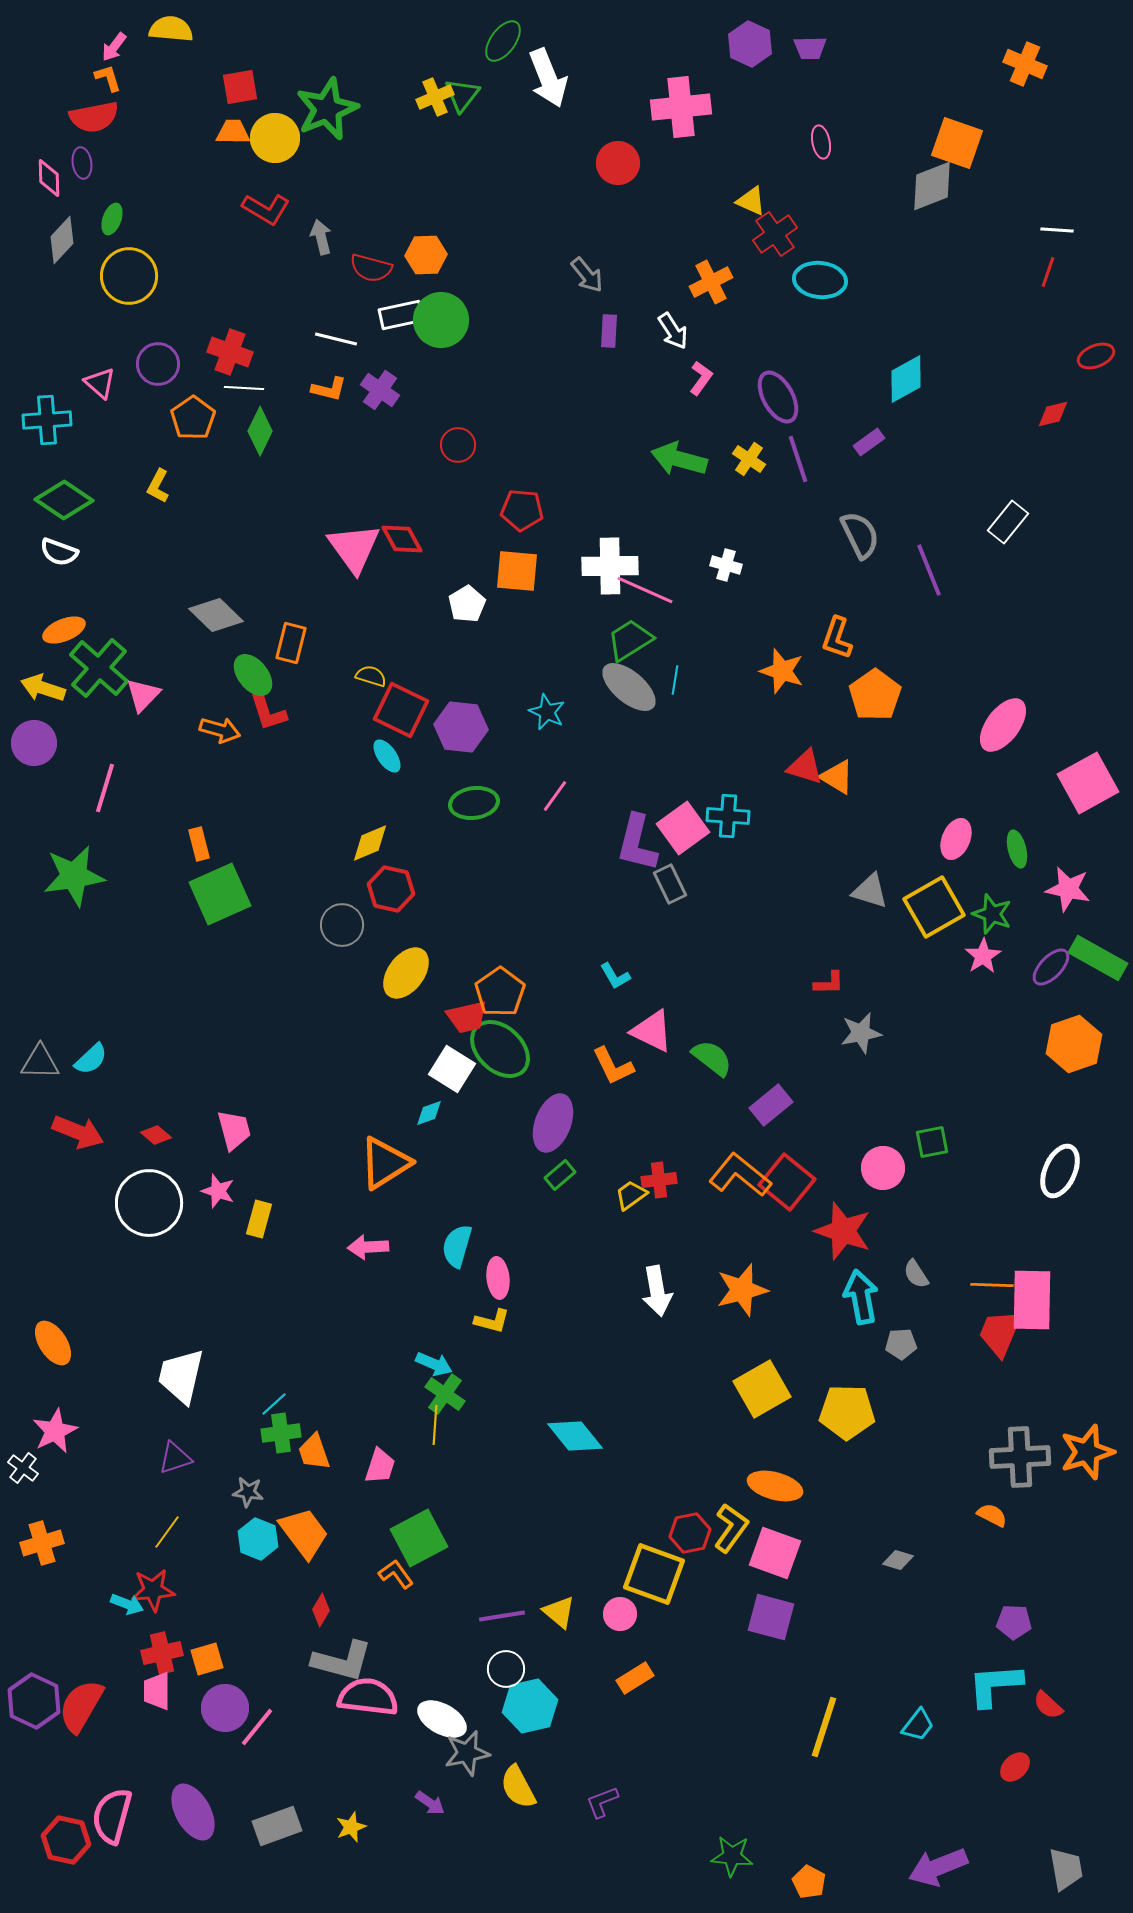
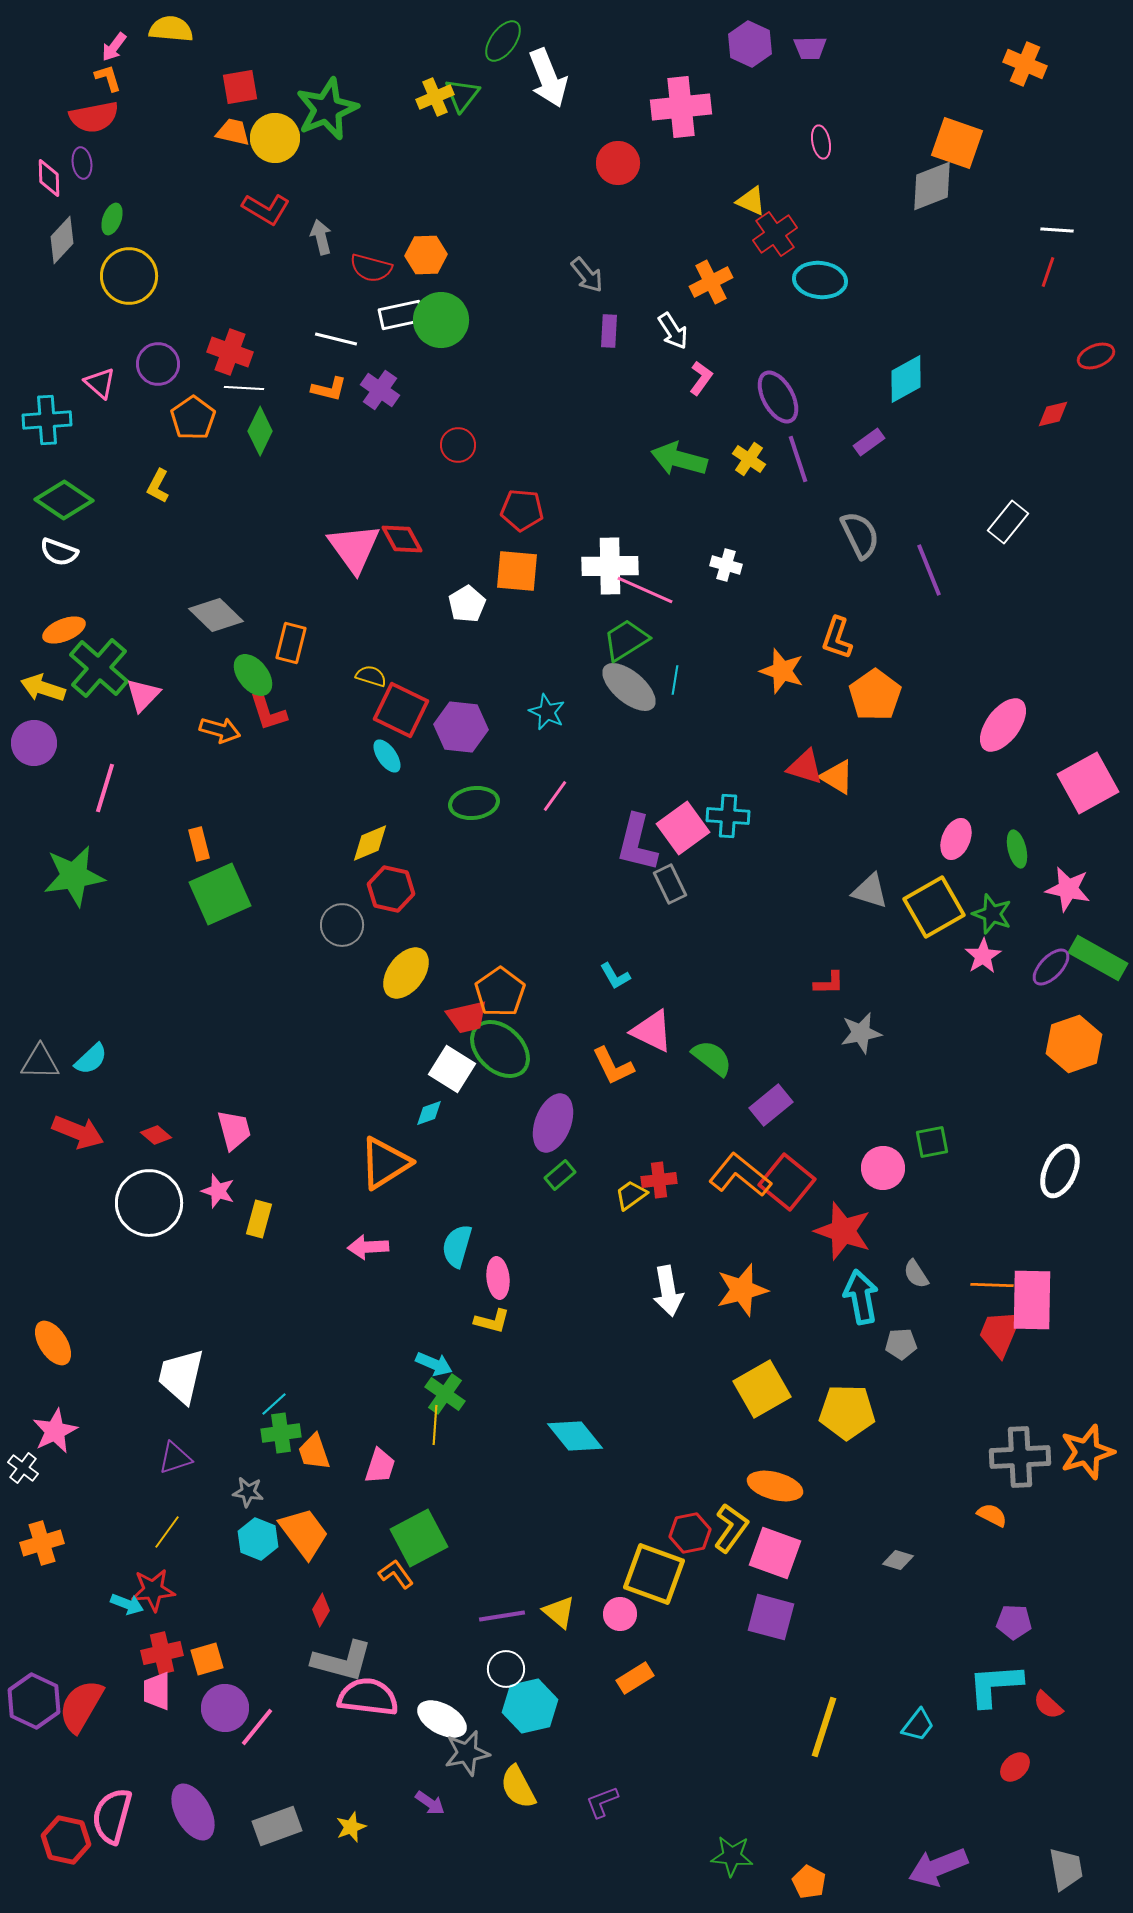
orange trapezoid at (233, 132): rotated 12 degrees clockwise
green trapezoid at (630, 640): moved 4 px left
white arrow at (657, 1291): moved 11 px right
